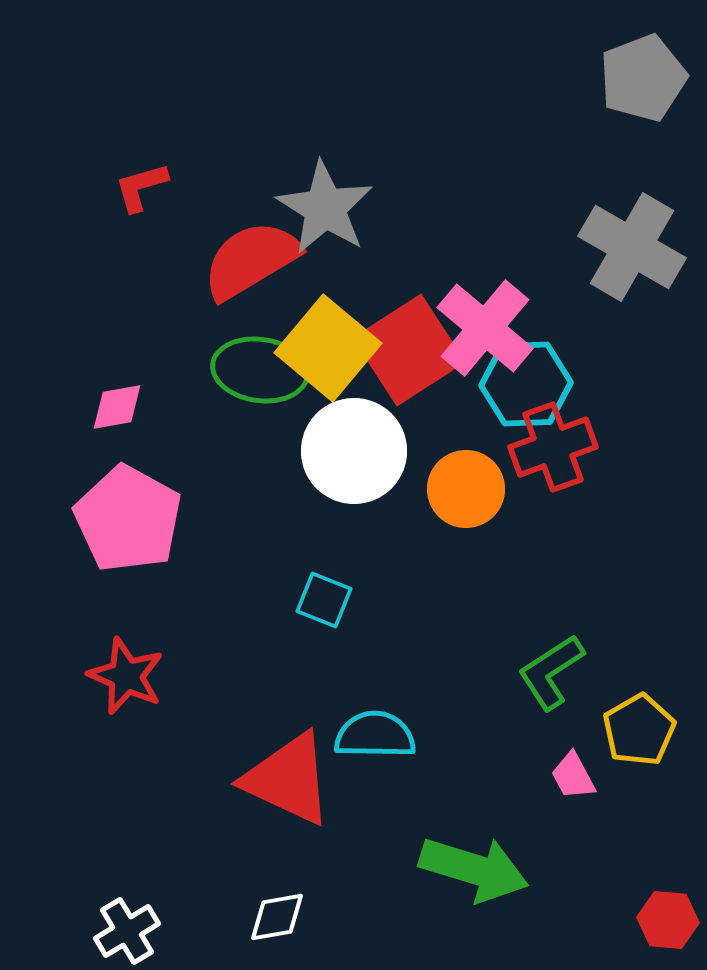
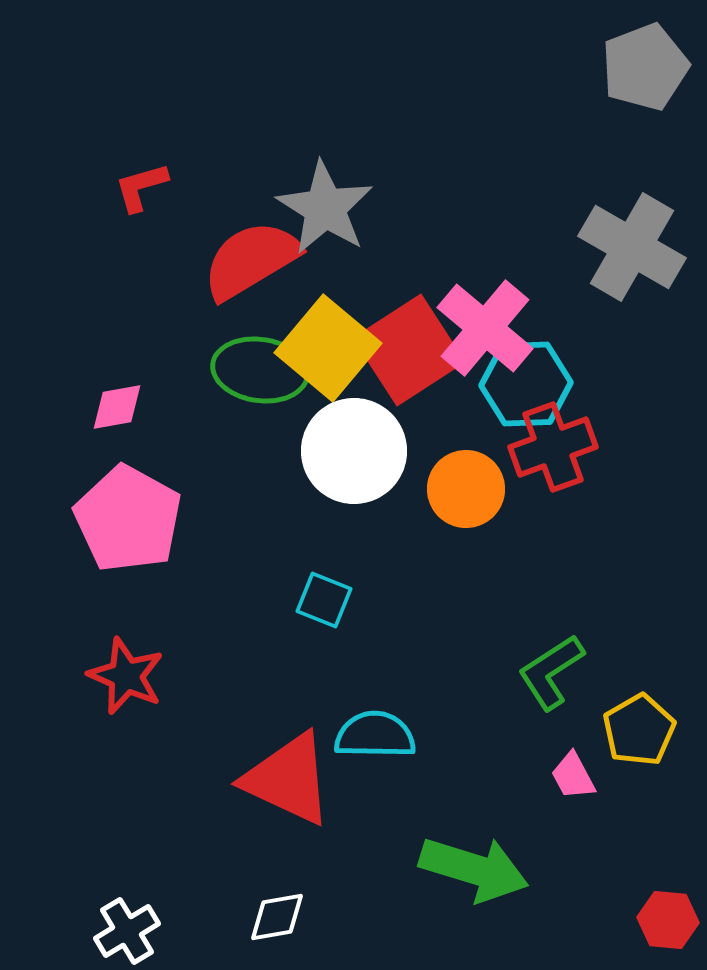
gray pentagon: moved 2 px right, 11 px up
